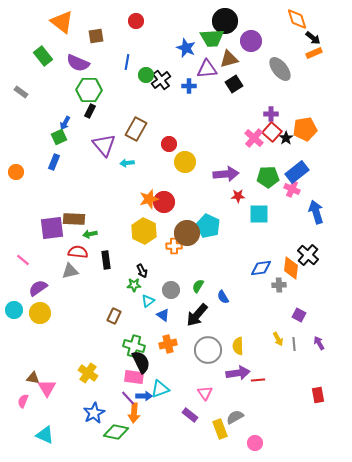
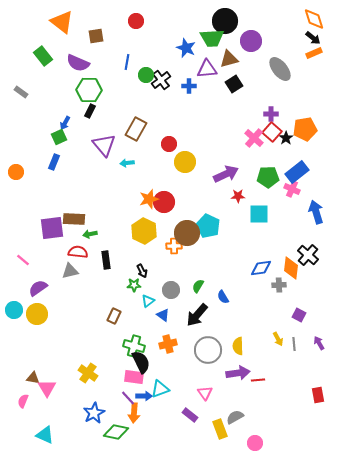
orange diamond at (297, 19): moved 17 px right
purple arrow at (226, 174): rotated 20 degrees counterclockwise
yellow circle at (40, 313): moved 3 px left, 1 px down
